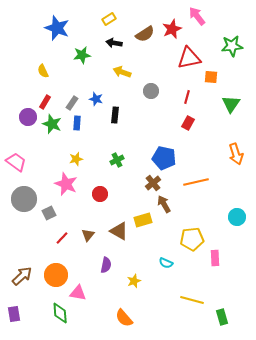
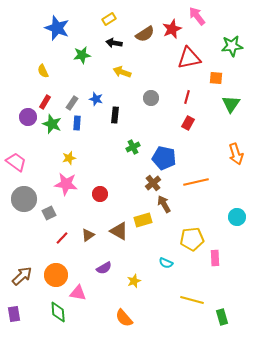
orange square at (211, 77): moved 5 px right, 1 px down
gray circle at (151, 91): moved 7 px down
yellow star at (76, 159): moved 7 px left, 1 px up
green cross at (117, 160): moved 16 px right, 13 px up
pink star at (66, 184): rotated 15 degrees counterclockwise
brown triangle at (88, 235): rotated 16 degrees clockwise
purple semicircle at (106, 265): moved 2 px left, 3 px down; rotated 49 degrees clockwise
green diamond at (60, 313): moved 2 px left, 1 px up
